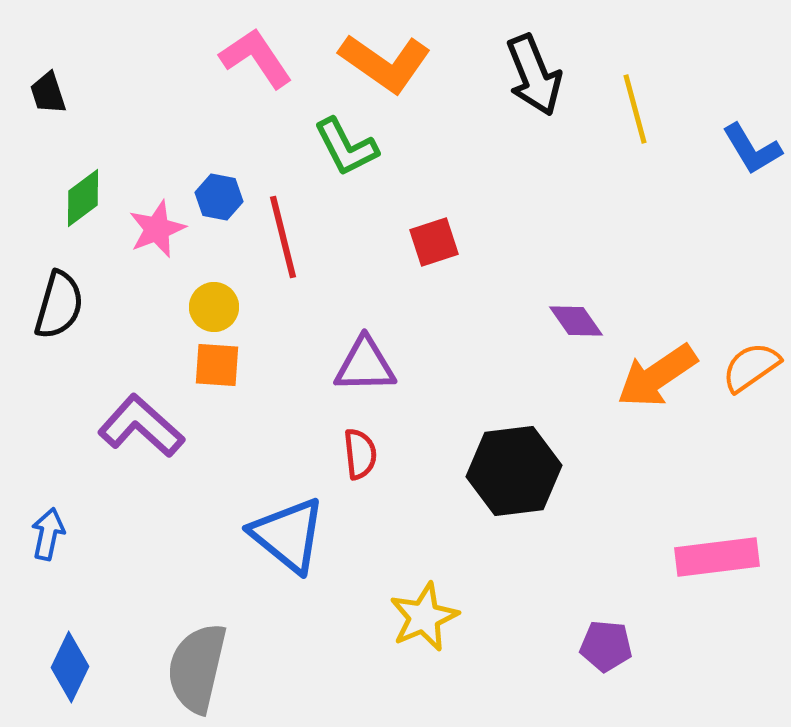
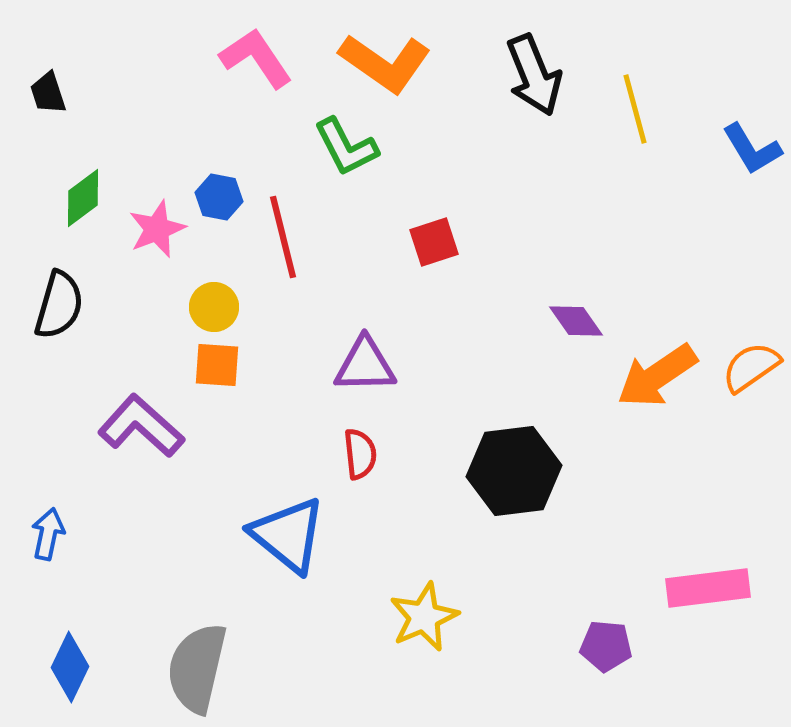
pink rectangle: moved 9 px left, 31 px down
